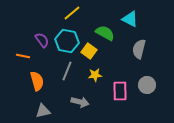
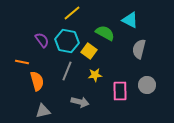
cyan triangle: moved 1 px down
orange line: moved 1 px left, 6 px down
